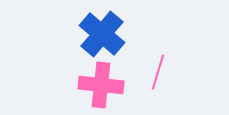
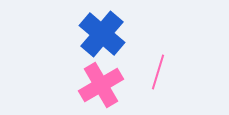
pink cross: rotated 36 degrees counterclockwise
